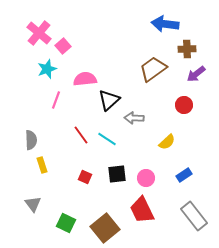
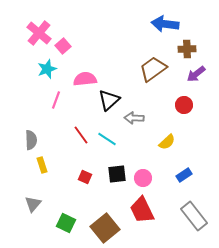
pink circle: moved 3 px left
gray triangle: rotated 18 degrees clockwise
